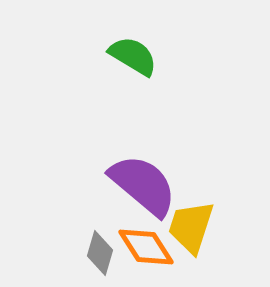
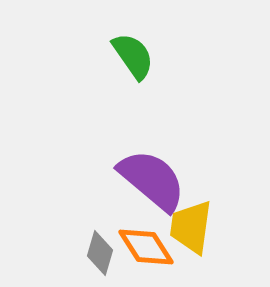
green semicircle: rotated 24 degrees clockwise
purple semicircle: moved 9 px right, 5 px up
yellow trapezoid: rotated 10 degrees counterclockwise
